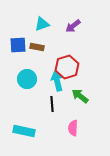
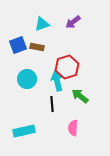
purple arrow: moved 4 px up
blue square: rotated 18 degrees counterclockwise
cyan rectangle: rotated 25 degrees counterclockwise
